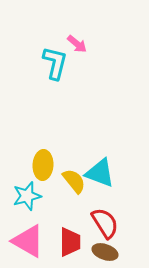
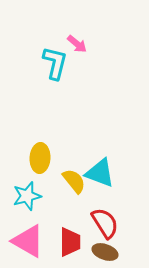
yellow ellipse: moved 3 px left, 7 px up
